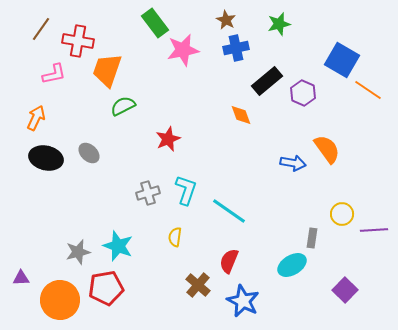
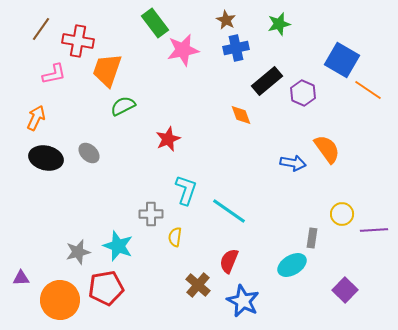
gray cross: moved 3 px right, 21 px down; rotated 15 degrees clockwise
